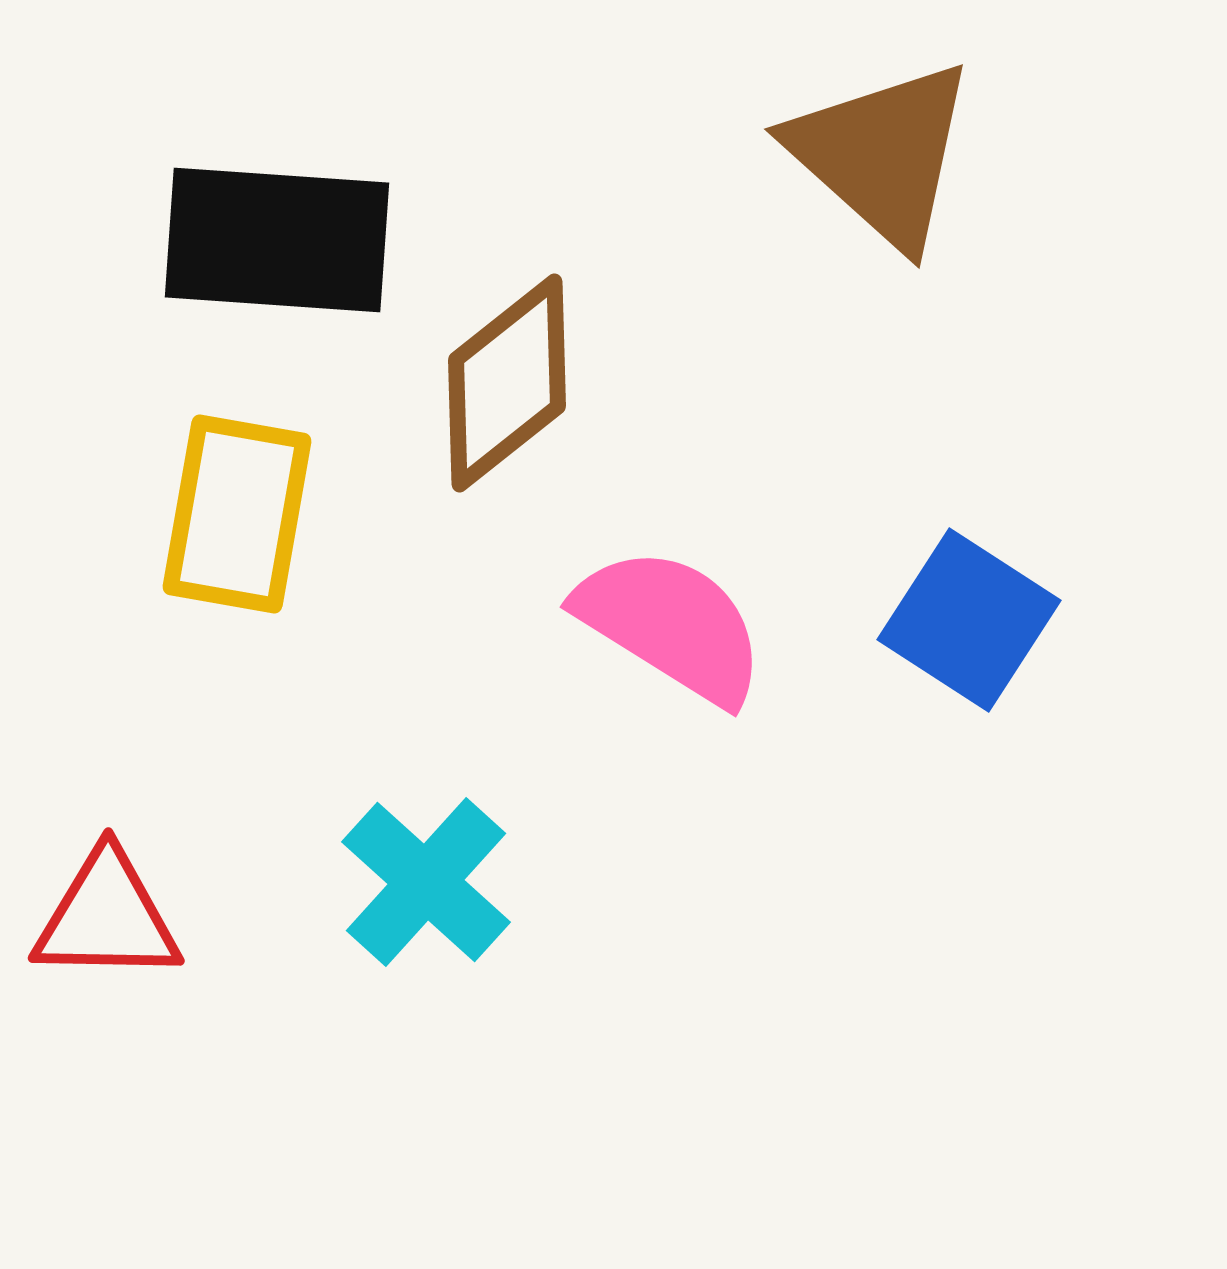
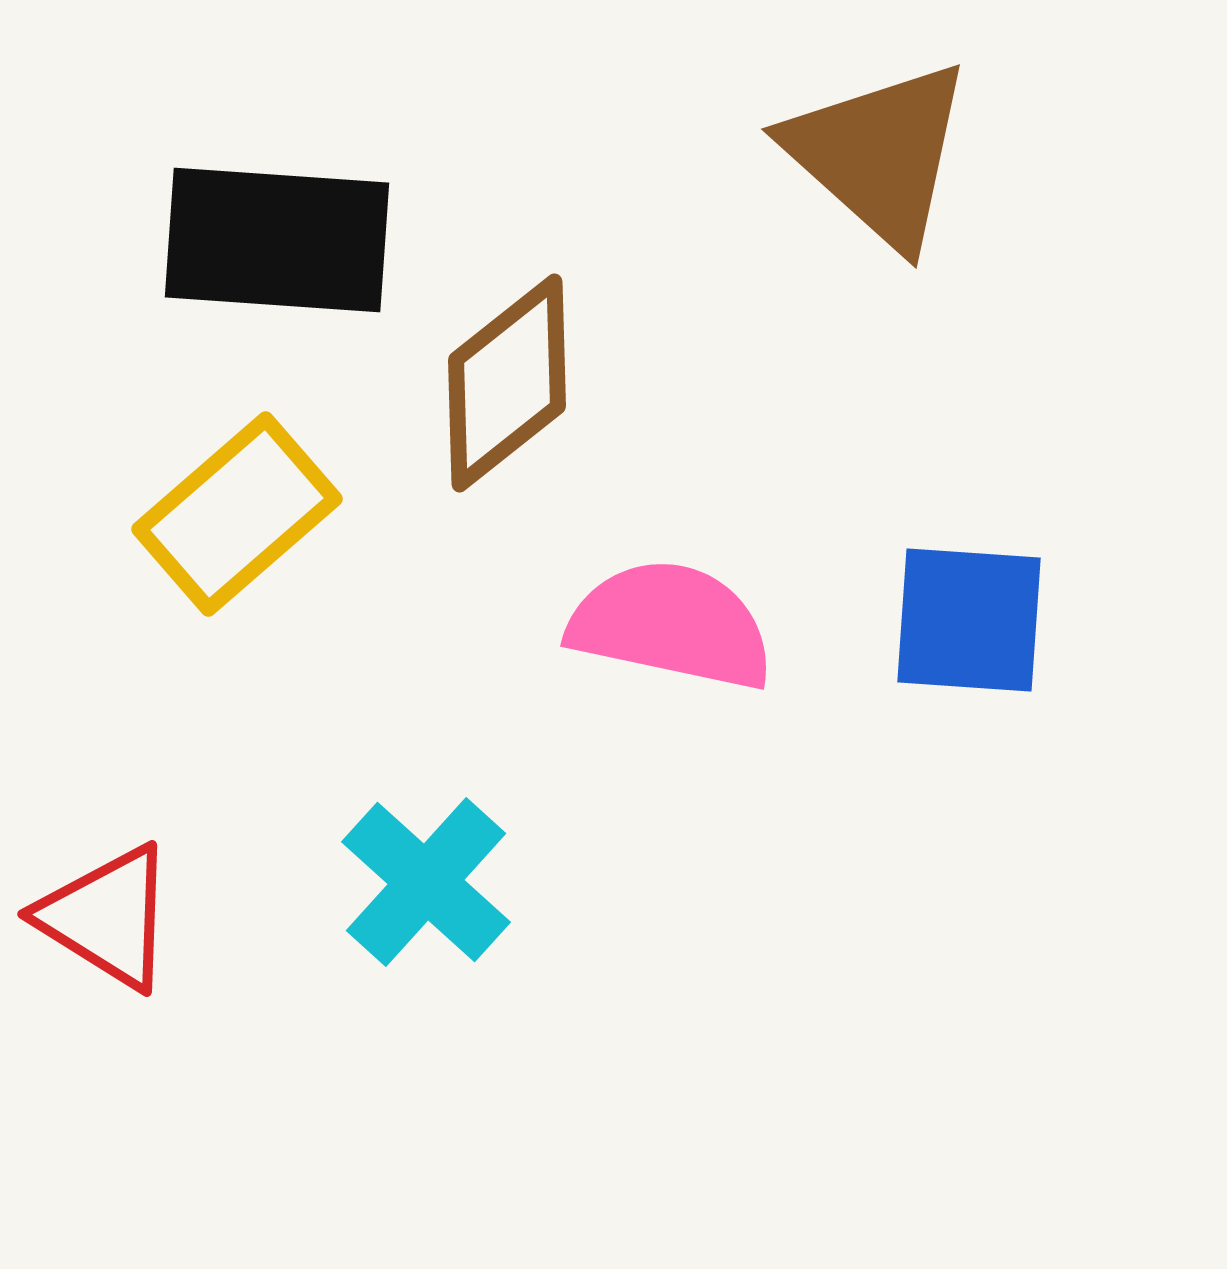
brown triangle: moved 3 px left
yellow rectangle: rotated 39 degrees clockwise
blue square: rotated 29 degrees counterclockwise
pink semicircle: rotated 20 degrees counterclockwise
red triangle: rotated 31 degrees clockwise
